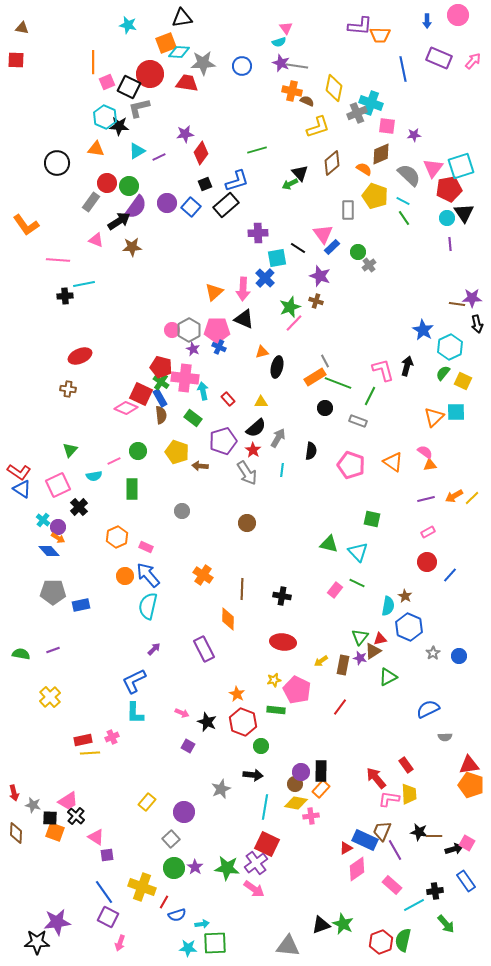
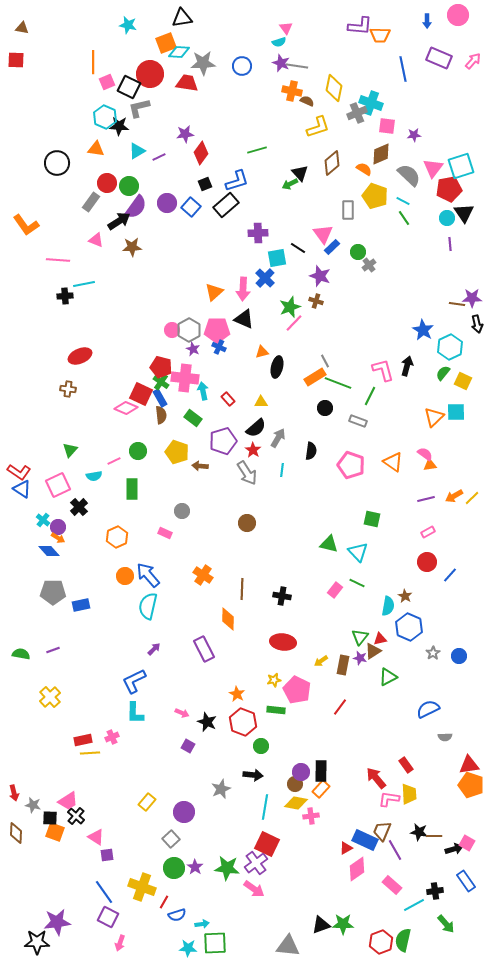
pink semicircle at (425, 452): moved 2 px down
pink rectangle at (146, 547): moved 19 px right, 14 px up
green star at (343, 924): rotated 25 degrees counterclockwise
